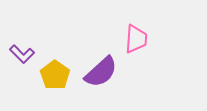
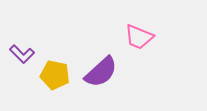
pink trapezoid: moved 3 px right, 2 px up; rotated 108 degrees clockwise
yellow pentagon: rotated 24 degrees counterclockwise
